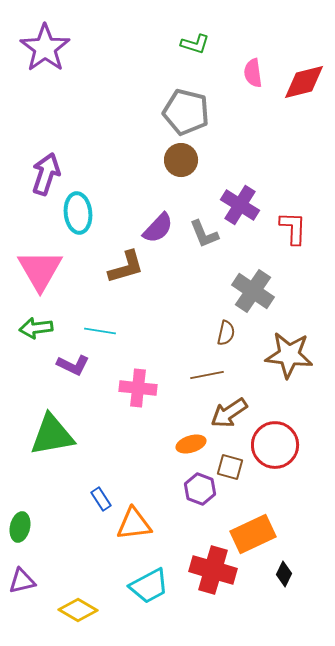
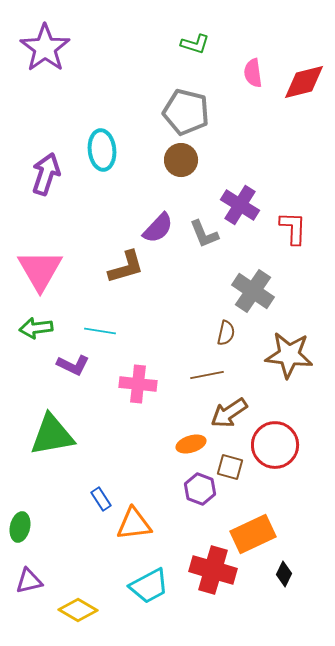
cyan ellipse: moved 24 px right, 63 px up
pink cross: moved 4 px up
purple triangle: moved 7 px right
